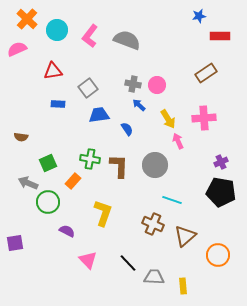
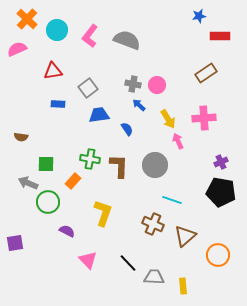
green square: moved 2 px left, 1 px down; rotated 24 degrees clockwise
